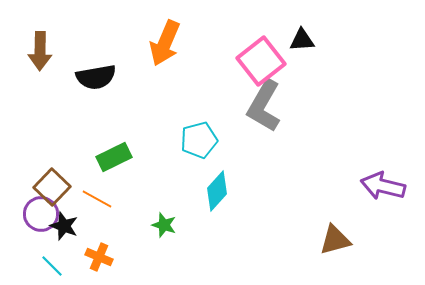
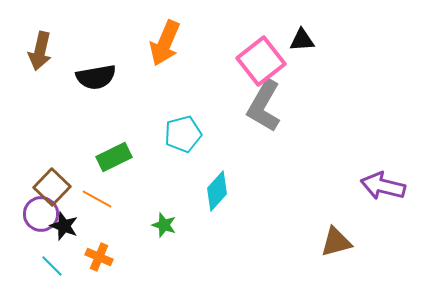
brown arrow: rotated 12 degrees clockwise
cyan pentagon: moved 16 px left, 6 px up
brown triangle: moved 1 px right, 2 px down
